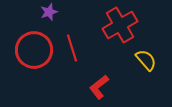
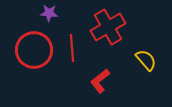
purple star: moved 1 px down; rotated 24 degrees clockwise
red cross: moved 12 px left, 2 px down
red line: rotated 12 degrees clockwise
red L-shape: moved 1 px right, 6 px up
